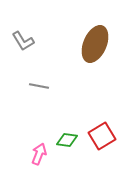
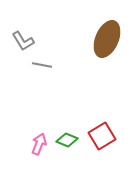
brown ellipse: moved 12 px right, 5 px up
gray line: moved 3 px right, 21 px up
green diamond: rotated 15 degrees clockwise
pink arrow: moved 10 px up
